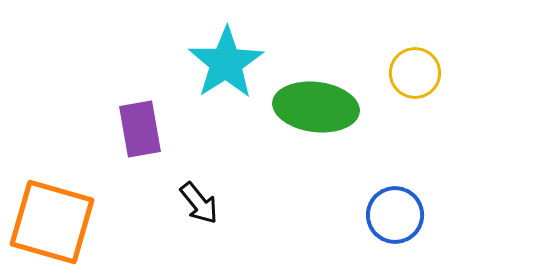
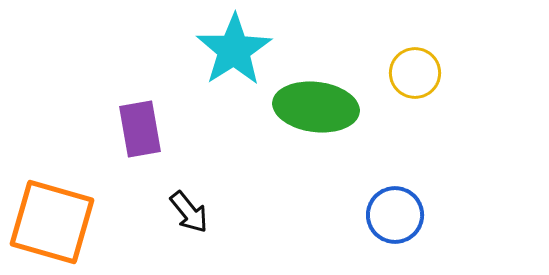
cyan star: moved 8 px right, 13 px up
black arrow: moved 10 px left, 9 px down
